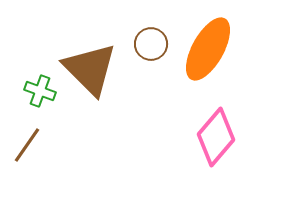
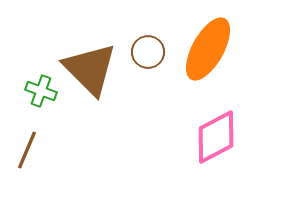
brown circle: moved 3 px left, 8 px down
green cross: moved 1 px right
pink diamond: rotated 22 degrees clockwise
brown line: moved 5 px down; rotated 12 degrees counterclockwise
